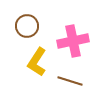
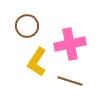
pink cross: moved 3 px left, 3 px down
